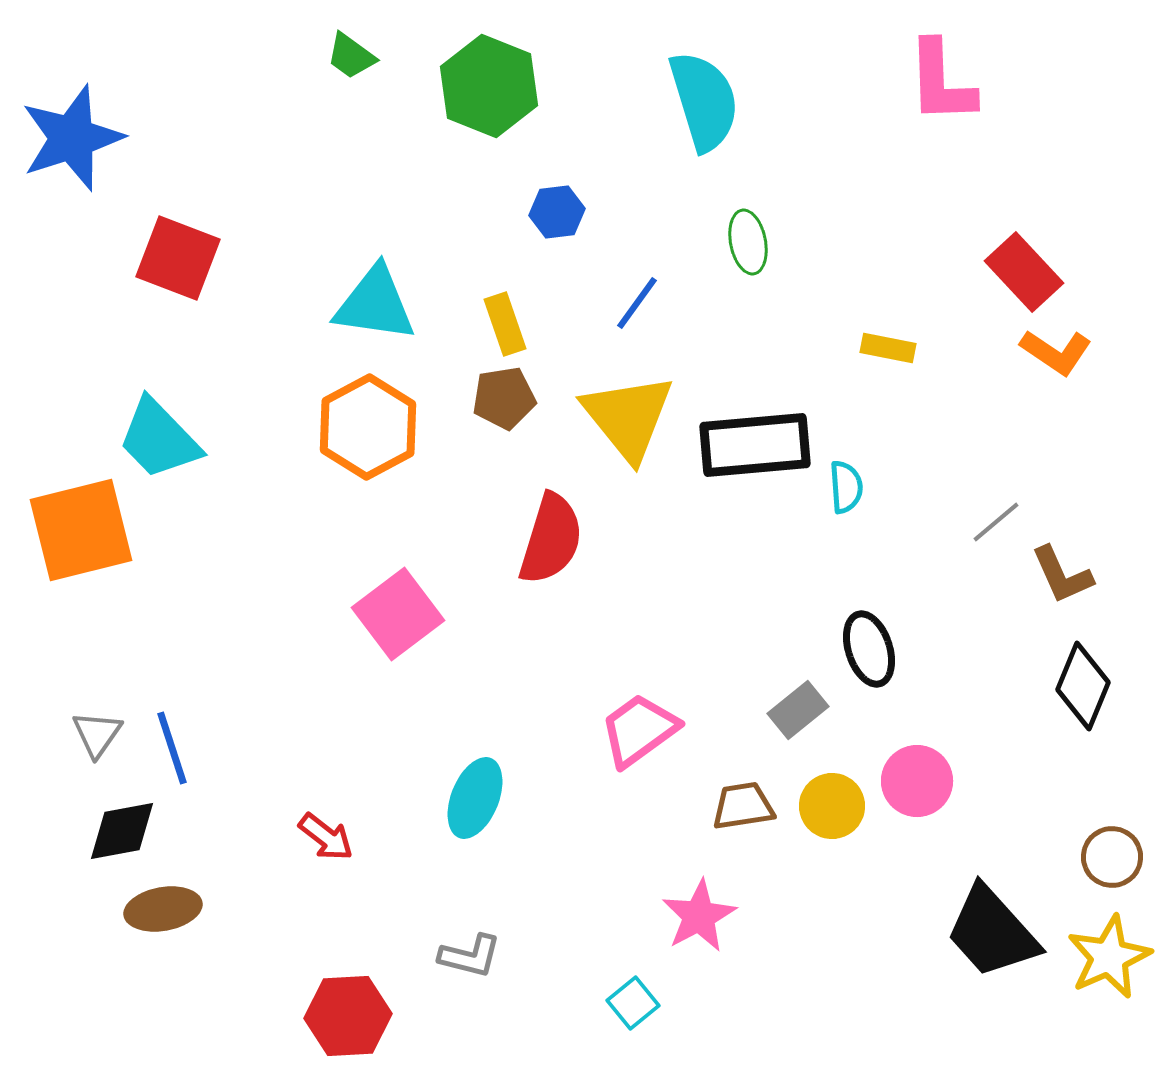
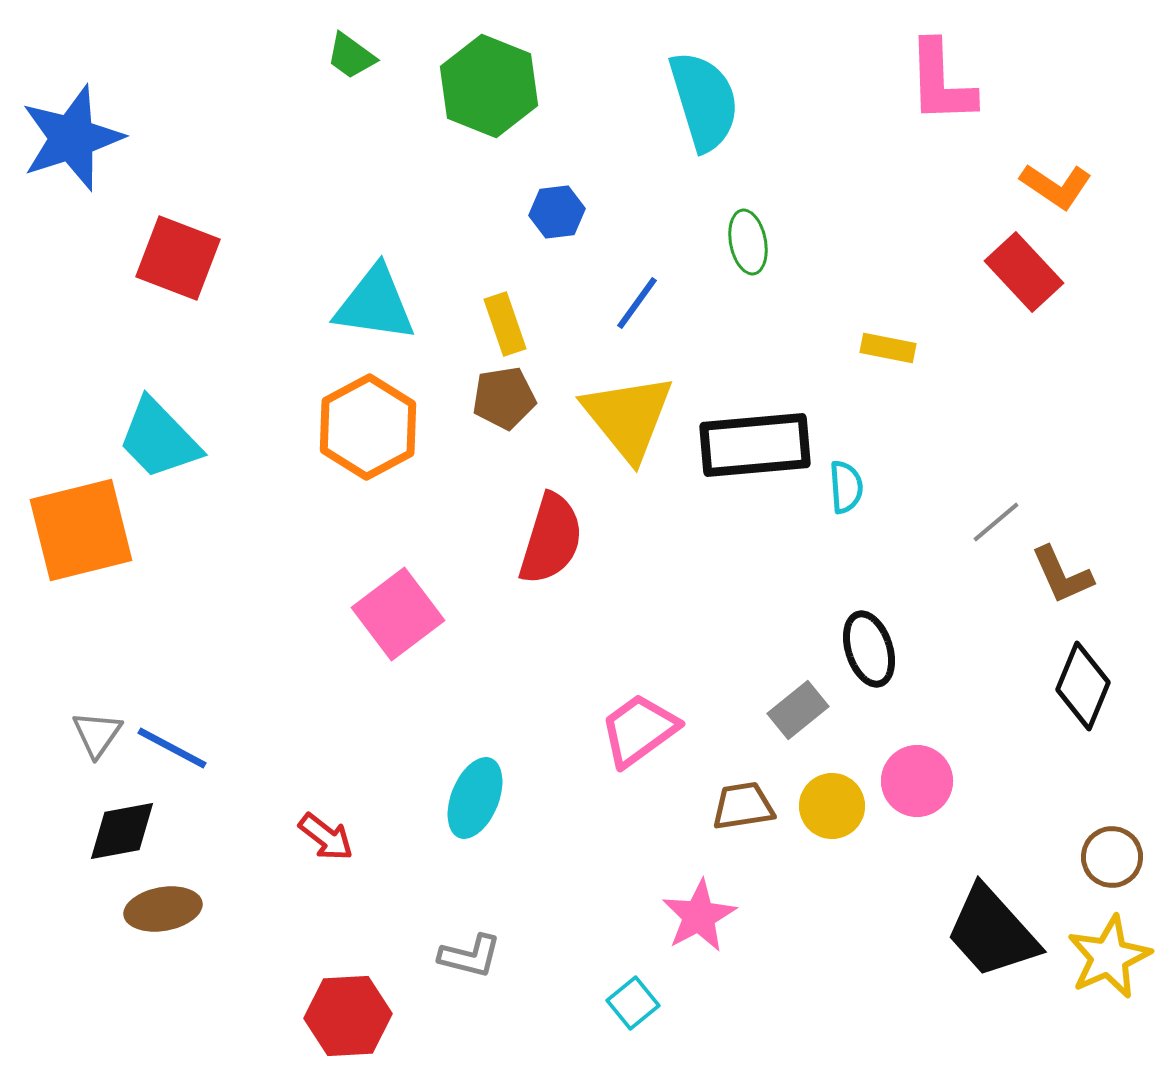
orange L-shape at (1056, 352): moved 166 px up
blue line at (172, 748): rotated 44 degrees counterclockwise
